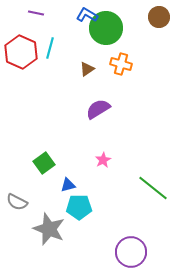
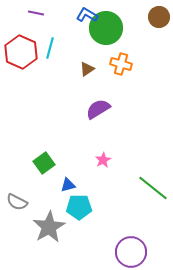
gray star: moved 2 px up; rotated 20 degrees clockwise
